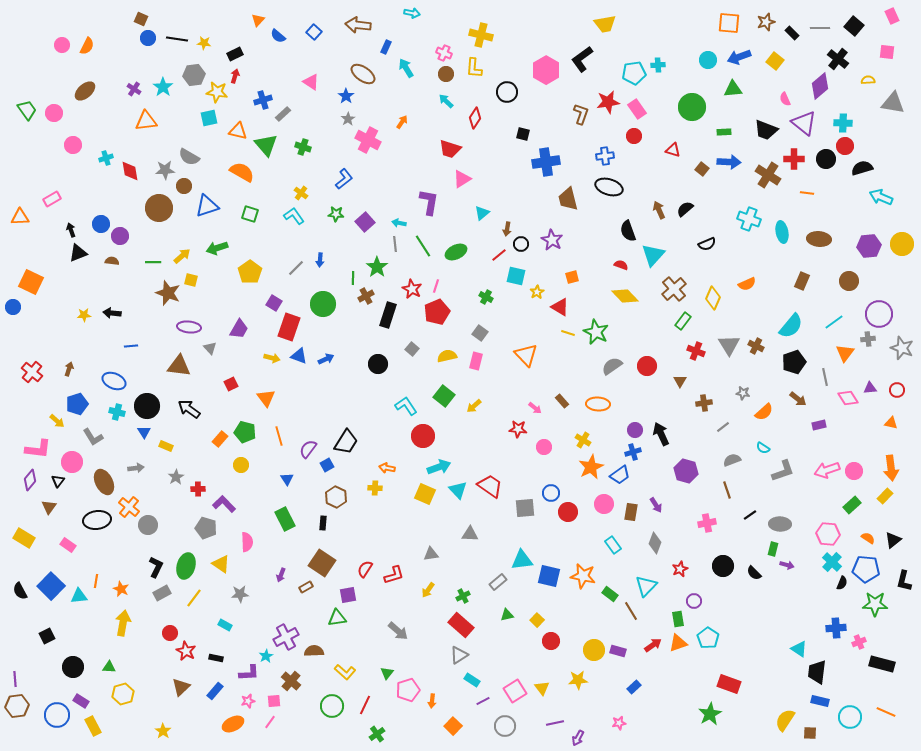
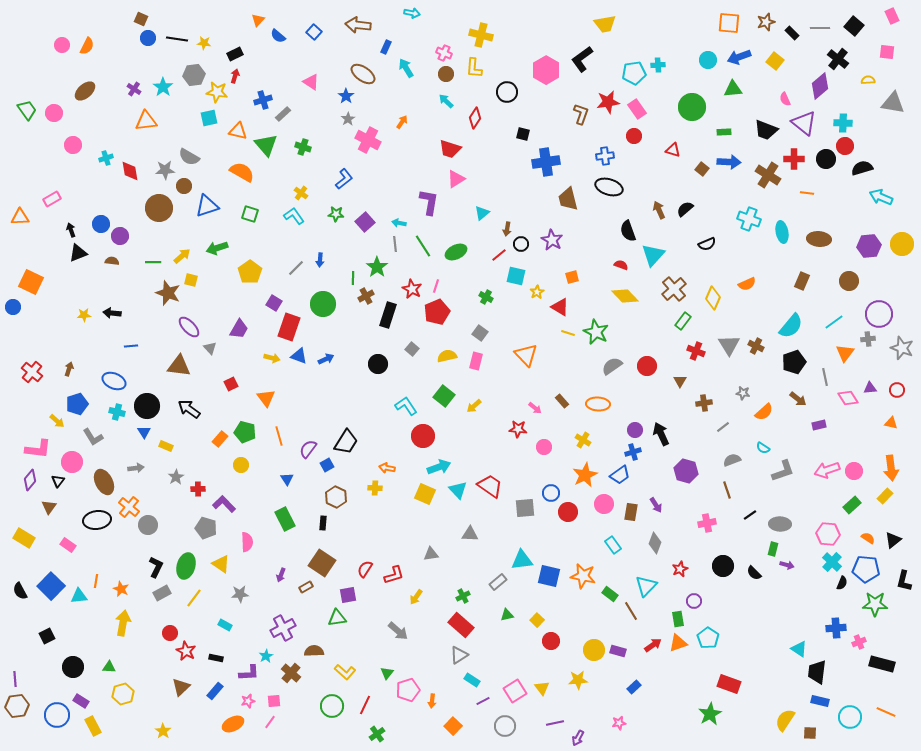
pink triangle at (462, 179): moved 6 px left
purple ellipse at (189, 327): rotated 40 degrees clockwise
orange star at (591, 467): moved 6 px left, 8 px down
yellow arrow at (428, 590): moved 12 px left, 7 px down
purple cross at (286, 637): moved 3 px left, 9 px up
brown cross at (291, 681): moved 8 px up
